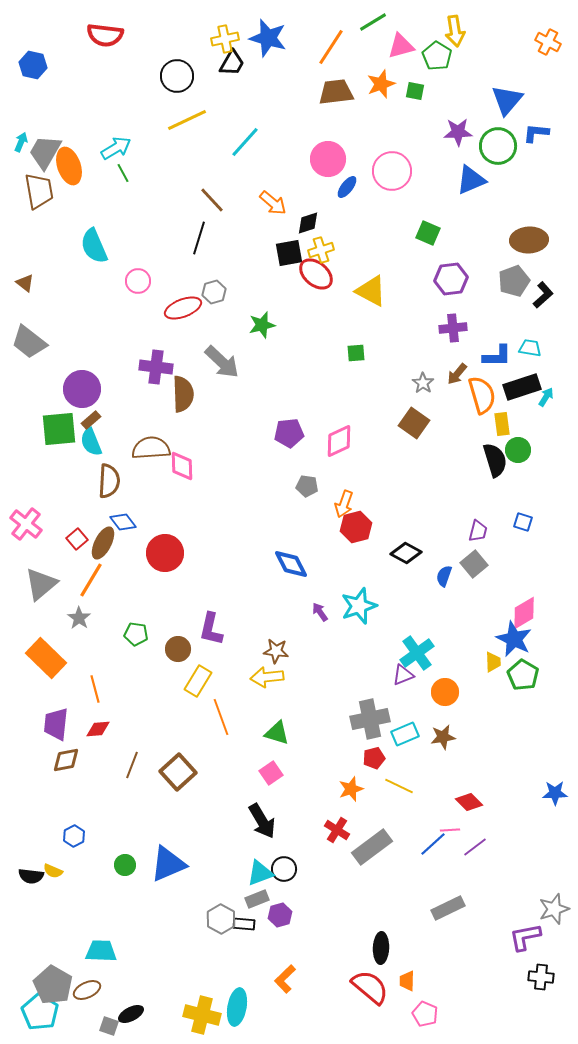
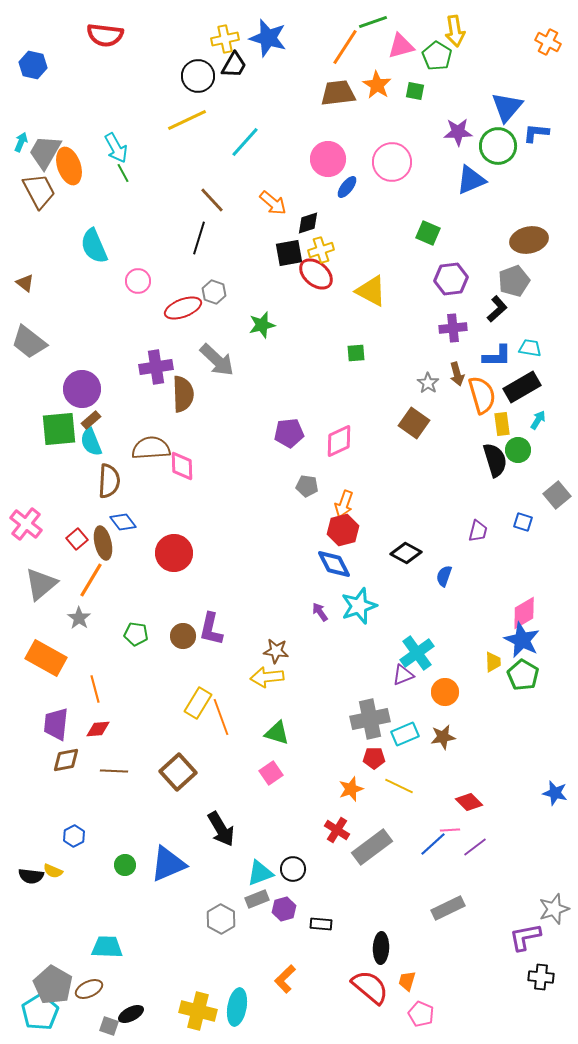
green line at (373, 22): rotated 12 degrees clockwise
orange line at (331, 47): moved 14 px right
black trapezoid at (232, 63): moved 2 px right, 2 px down
black circle at (177, 76): moved 21 px right
orange star at (381, 84): moved 4 px left, 1 px down; rotated 20 degrees counterclockwise
brown trapezoid at (336, 92): moved 2 px right, 1 px down
blue triangle at (507, 100): moved 7 px down
cyan arrow at (116, 148): rotated 92 degrees clockwise
pink circle at (392, 171): moved 9 px up
brown trapezoid at (39, 191): rotated 18 degrees counterclockwise
brown ellipse at (529, 240): rotated 9 degrees counterclockwise
gray hexagon at (214, 292): rotated 25 degrees counterclockwise
black L-shape at (543, 295): moved 46 px left, 14 px down
gray arrow at (222, 362): moved 5 px left, 2 px up
purple cross at (156, 367): rotated 16 degrees counterclockwise
brown arrow at (457, 374): rotated 55 degrees counterclockwise
gray star at (423, 383): moved 5 px right
black rectangle at (522, 387): rotated 12 degrees counterclockwise
cyan arrow at (546, 397): moved 8 px left, 23 px down
red hexagon at (356, 527): moved 13 px left, 3 px down
brown ellipse at (103, 543): rotated 40 degrees counterclockwise
red circle at (165, 553): moved 9 px right
blue diamond at (291, 564): moved 43 px right
gray square at (474, 564): moved 83 px right, 69 px up
blue star at (514, 639): moved 8 px right, 1 px down
brown circle at (178, 649): moved 5 px right, 13 px up
orange rectangle at (46, 658): rotated 15 degrees counterclockwise
yellow rectangle at (198, 681): moved 22 px down
red pentagon at (374, 758): rotated 15 degrees clockwise
brown line at (132, 765): moved 18 px left, 6 px down; rotated 72 degrees clockwise
blue star at (555, 793): rotated 15 degrees clockwise
black arrow at (262, 821): moved 41 px left, 8 px down
black circle at (284, 869): moved 9 px right
purple hexagon at (280, 915): moved 4 px right, 6 px up
black rectangle at (244, 924): moved 77 px right
cyan trapezoid at (101, 951): moved 6 px right, 4 px up
orange trapezoid at (407, 981): rotated 15 degrees clockwise
brown ellipse at (87, 990): moved 2 px right, 1 px up
cyan pentagon at (40, 1012): rotated 9 degrees clockwise
pink pentagon at (425, 1014): moved 4 px left
yellow cross at (202, 1015): moved 4 px left, 4 px up
